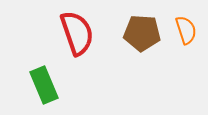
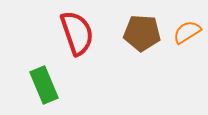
orange semicircle: moved 1 px right, 2 px down; rotated 104 degrees counterclockwise
